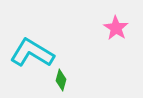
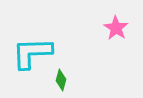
cyan L-shape: rotated 33 degrees counterclockwise
